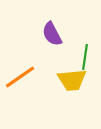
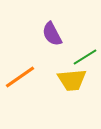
green line: rotated 50 degrees clockwise
